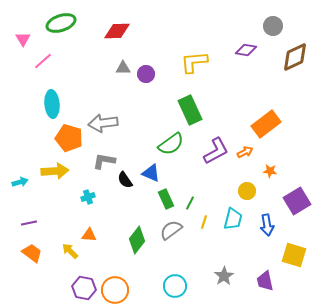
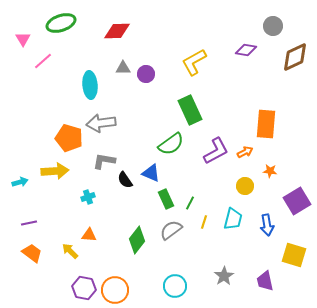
yellow L-shape at (194, 62): rotated 24 degrees counterclockwise
cyan ellipse at (52, 104): moved 38 px right, 19 px up
gray arrow at (103, 123): moved 2 px left
orange rectangle at (266, 124): rotated 48 degrees counterclockwise
yellow circle at (247, 191): moved 2 px left, 5 px up
